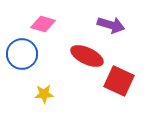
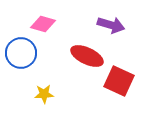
blue circle: moved 1 px left, 1 px up
